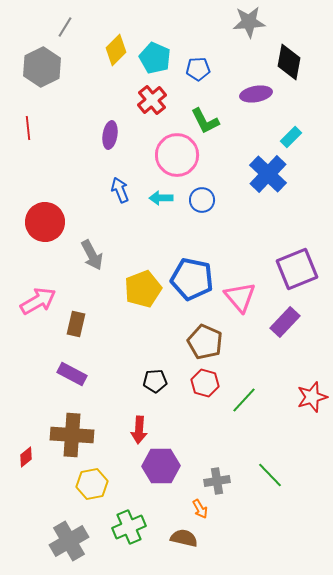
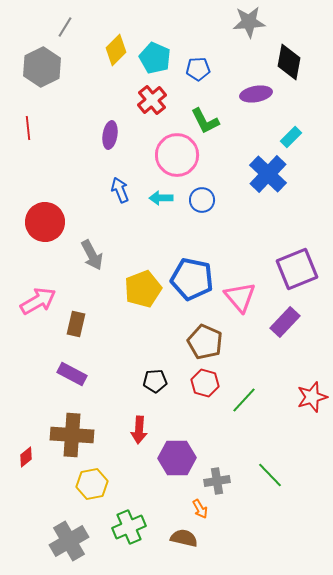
purple hexagon at (161, 466): moved 16 px right, 8 px up
